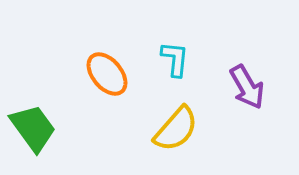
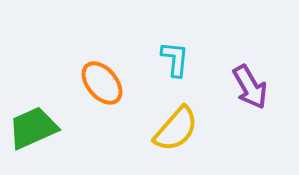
orange ellipse: moved 5 px left, 9 px down
purple arrow: moved 3 px right
green trapezoid: rotated 78 degrees counterclockwise
